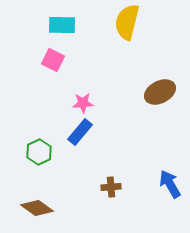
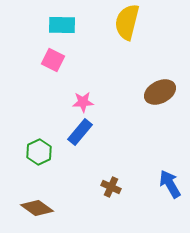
pink star: moved 1 px up
brown cross: rotated 30 degrees clockwise
